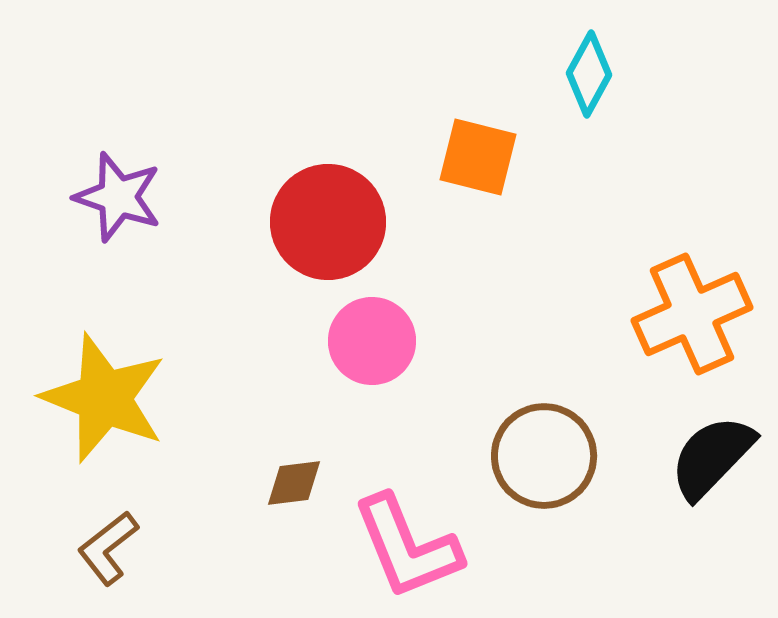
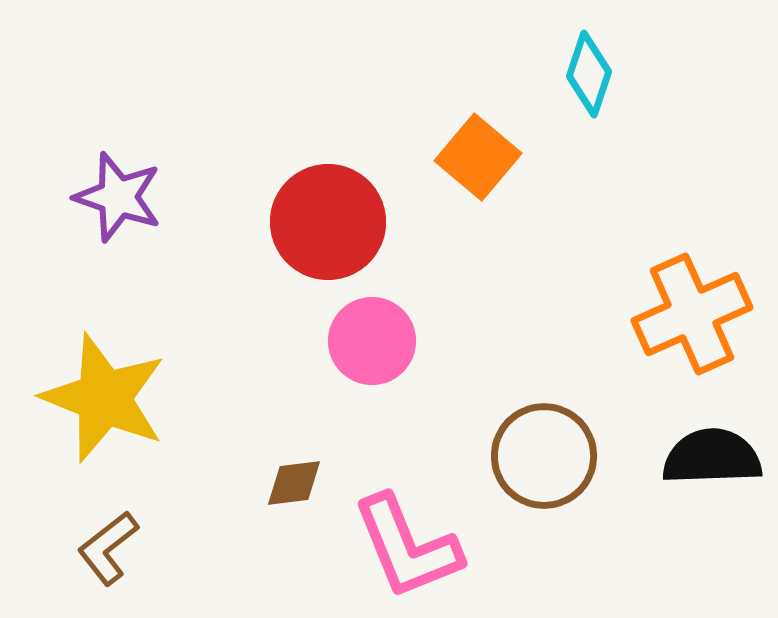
cyan diamond: rotated 10 degrees counterclockwise
orange square: rotated 26 degrees clockwise
black semicircle: rotated 44 degrees clockwise
